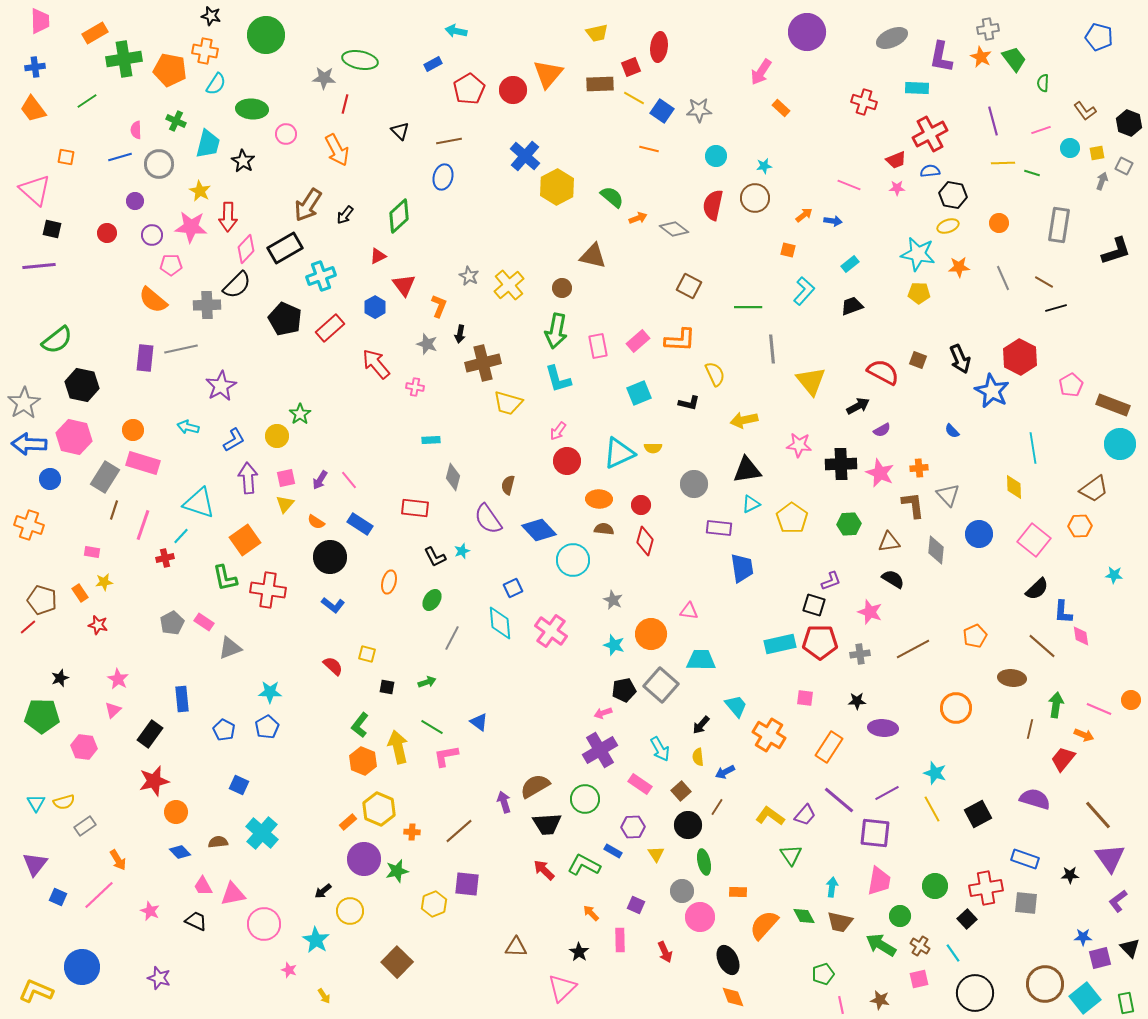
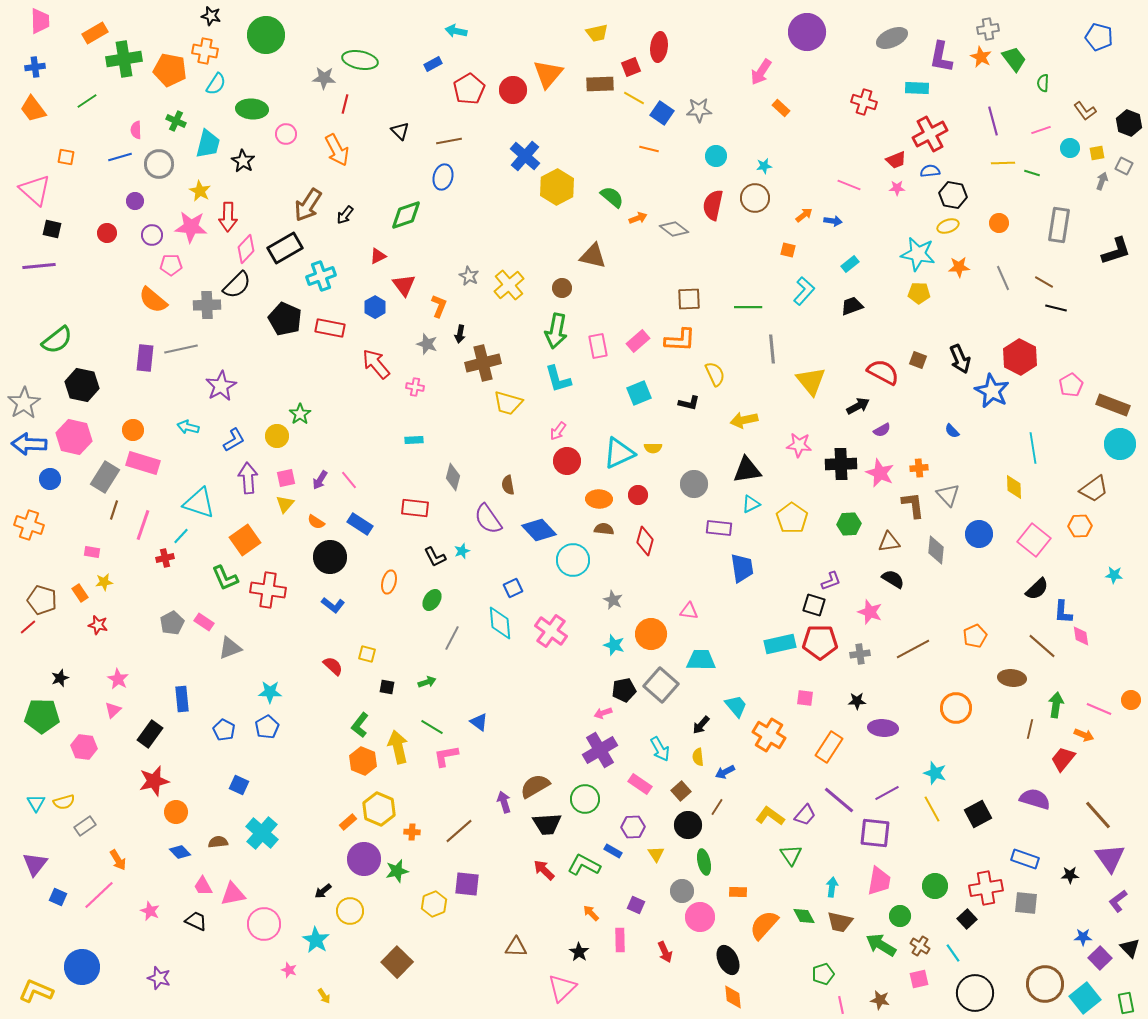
blue square at (662, 111): moved 2 px down
green diamond at (399, 216): moved 7 px right, 1 px up; rotated 24 degrees clockwise
brown square at (689, 286): moved 13 px down; rotated 30 degrees counterclockwise
black line at (1056, 308): rotated 30 degrees clockwise
red rectangle at (330, 328): rotated 52 degrees clockwise
cyan rectangle at (431, 440): moved 17 px left
brown semicircle at (508, 485): rotated 24 degrees counterclockwise
red circle at (641, 505): moved 3 px left, 10 px up
green L-shape at (225, 578): rotated 12 degrees counterclockwise
purple square at (1100, 958): rotated 30 degrees counterclockwise
orange diamond at (733, 997): rotated 15 degrees clockwise
